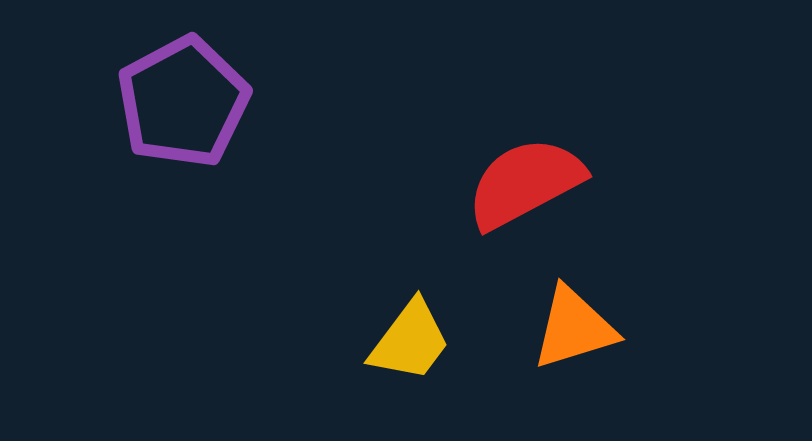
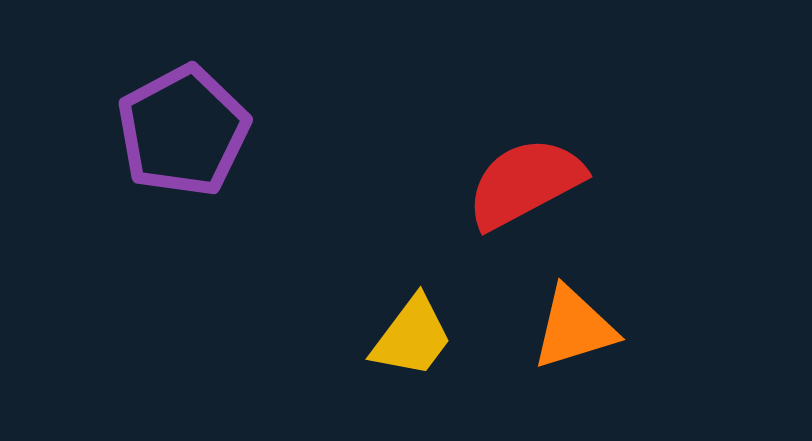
purple pentagon: moved 29 px down
yellow trapezoid: moved 2 px right, 4 px up
